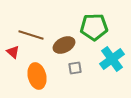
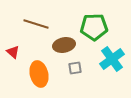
brown line: moved 5 px right, 11 px up
brown ellipse: rotated 15 degrees clockwise
orange ellipse: moved 2 px right, 2 px up
